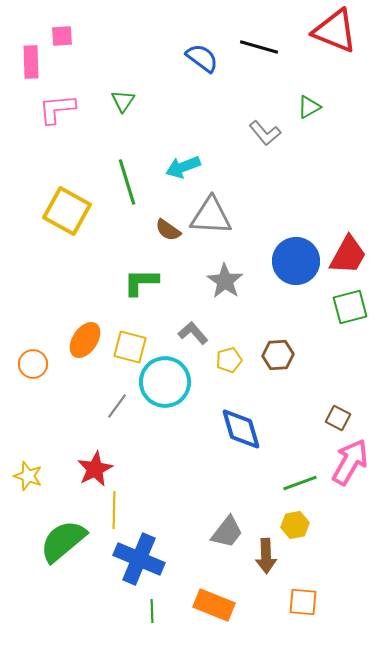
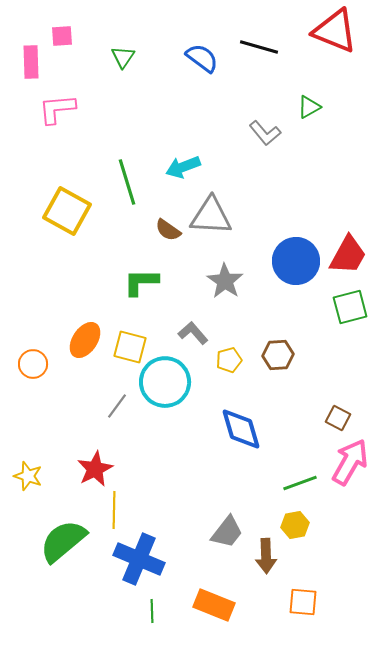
green triangle at (123, 101): moved 44 px up
